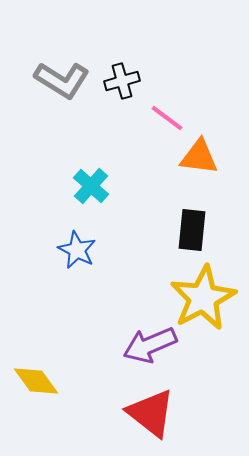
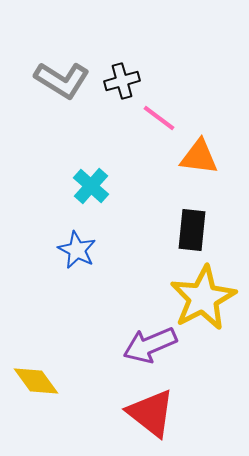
pink line: moved 8 px left
